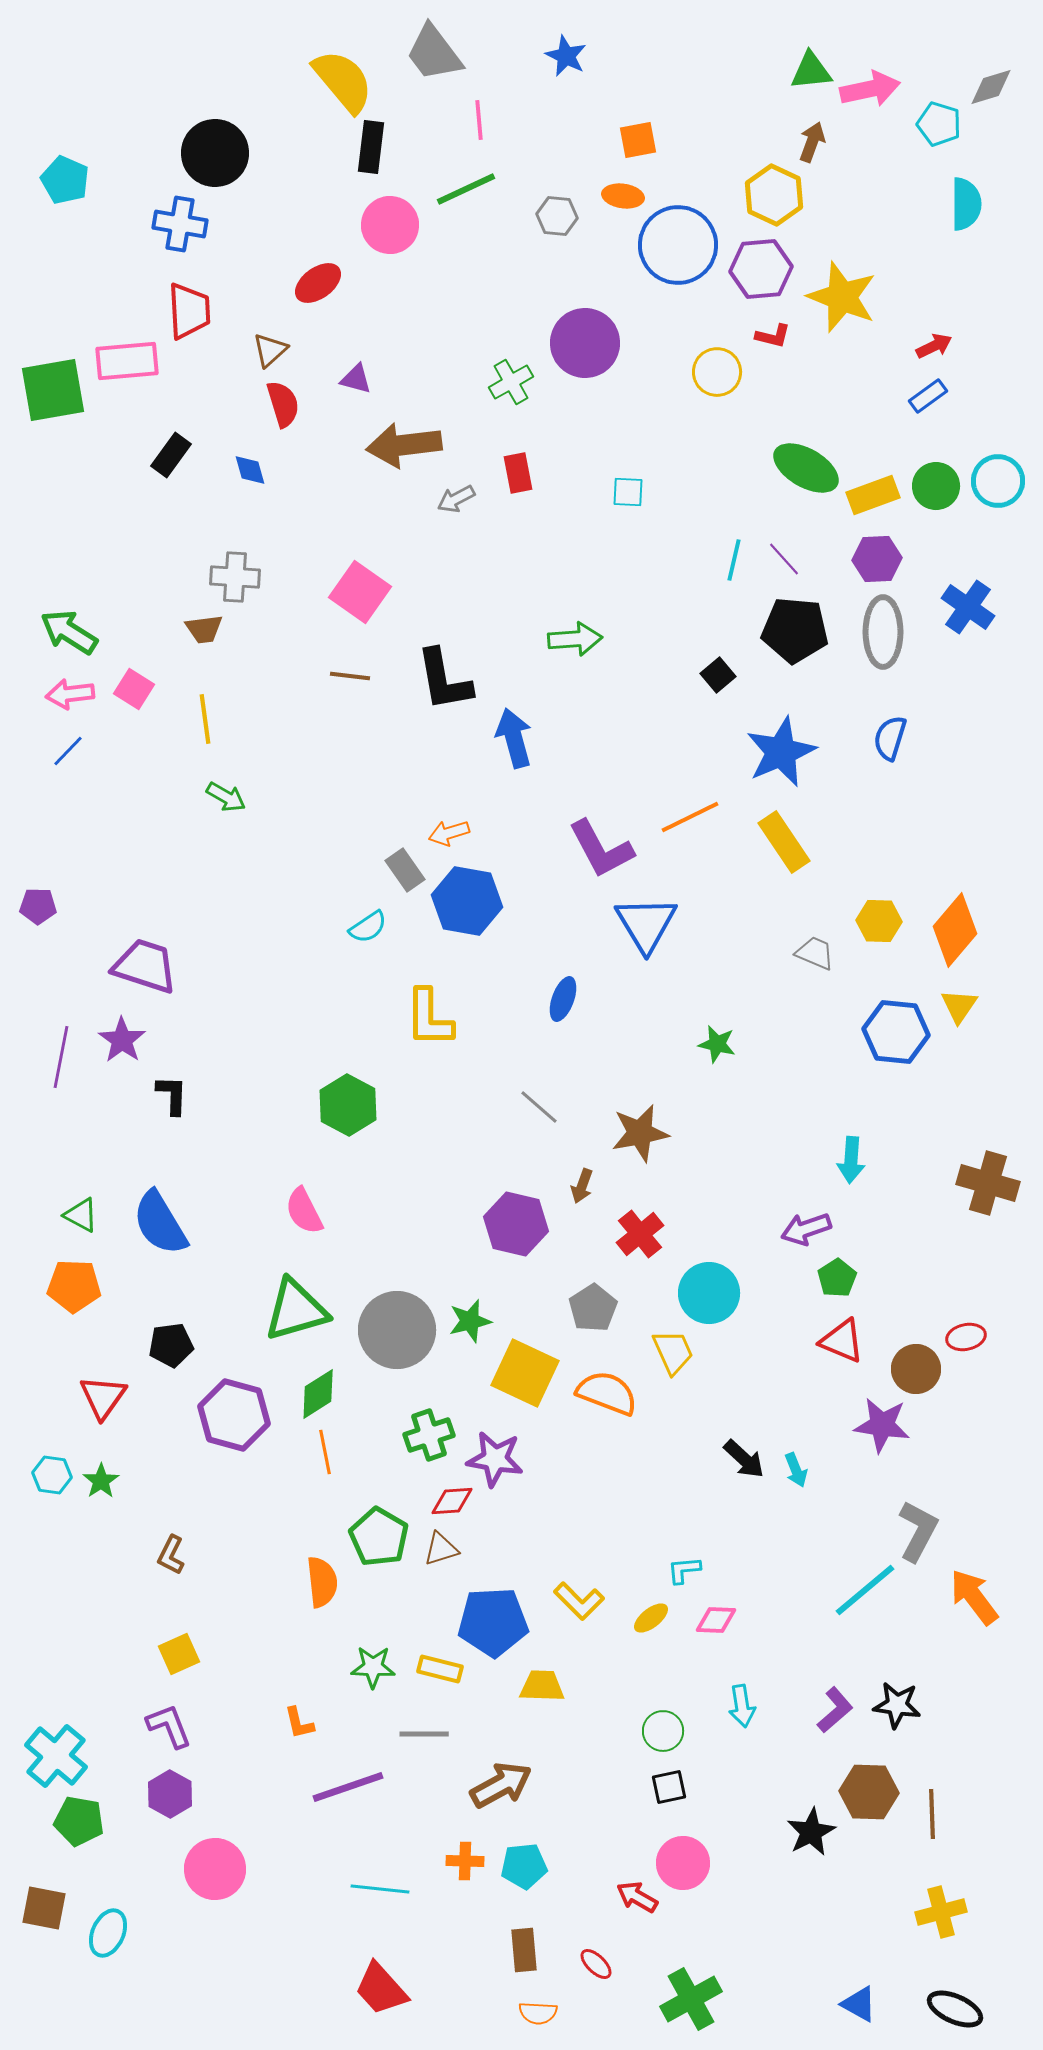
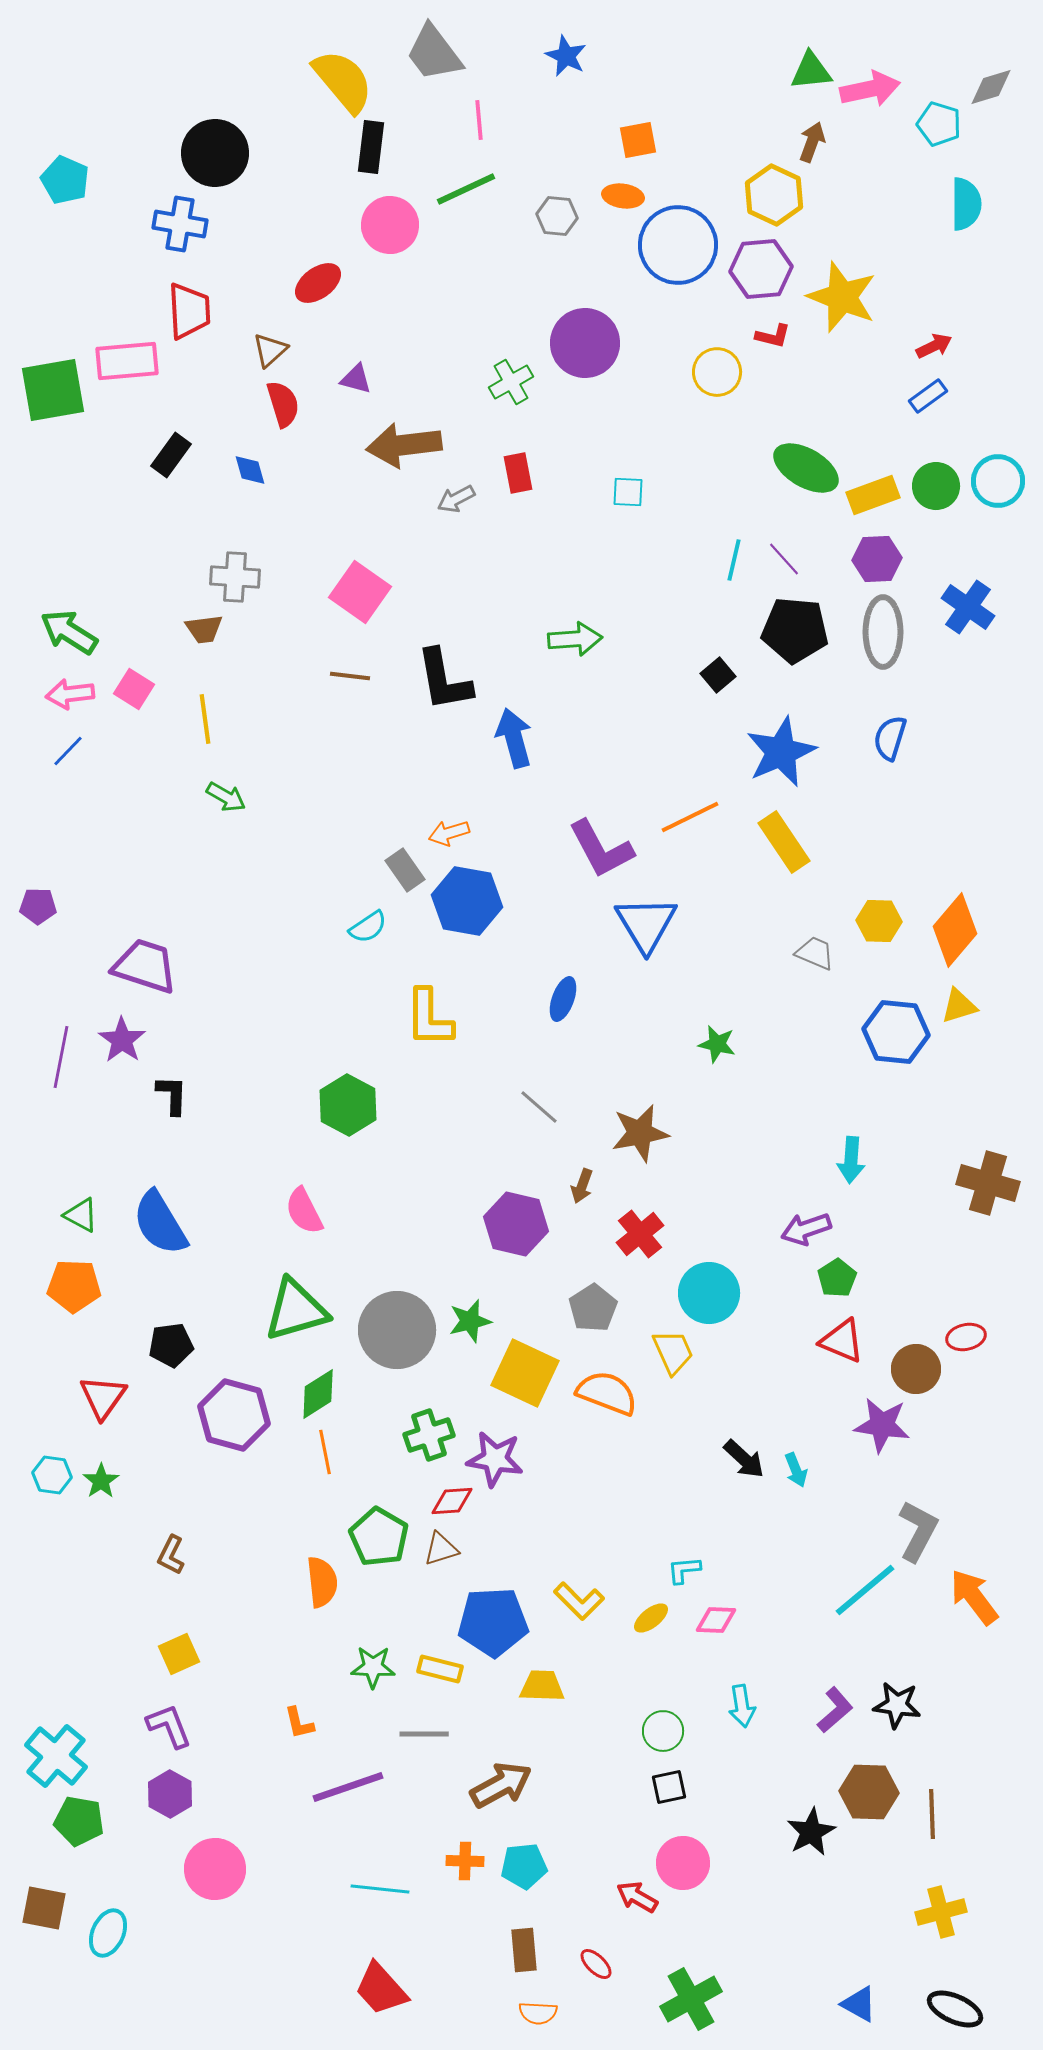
yellow triangle at (959, 1006): rotated 39 degrees clockwise
